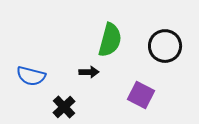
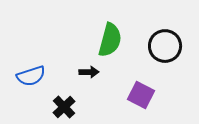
blue semicircle: rotated 32 degrees counterclockwise
